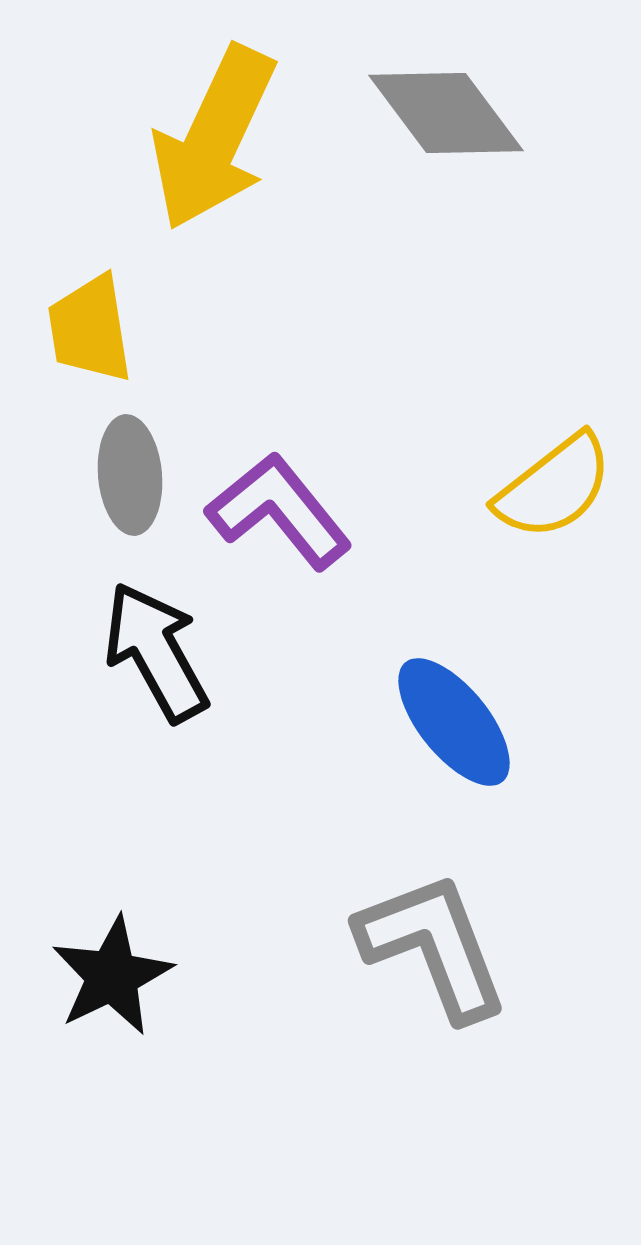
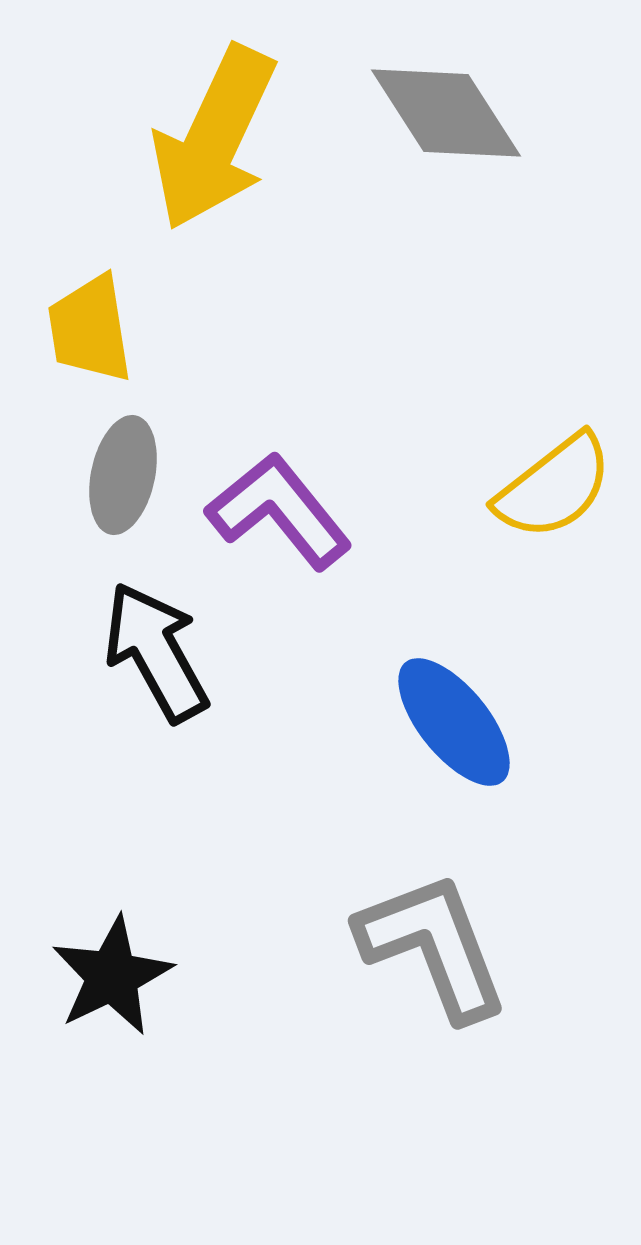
gray diamond: rotated 4 degrees clockwise
gray ellipse: moved 7 px left; rotated 17 degrees clockwise
